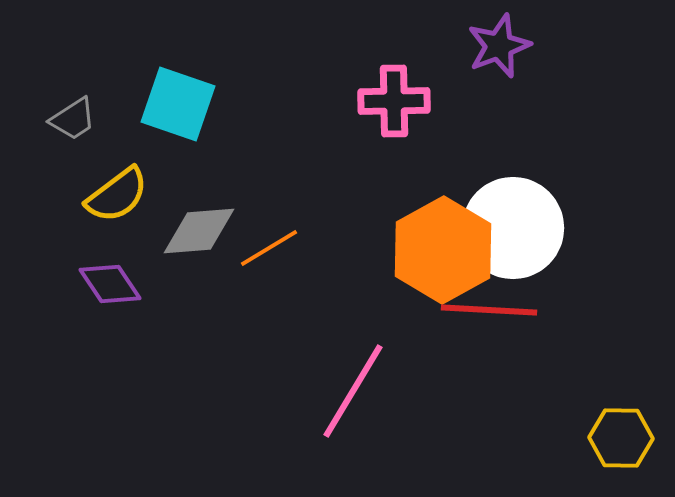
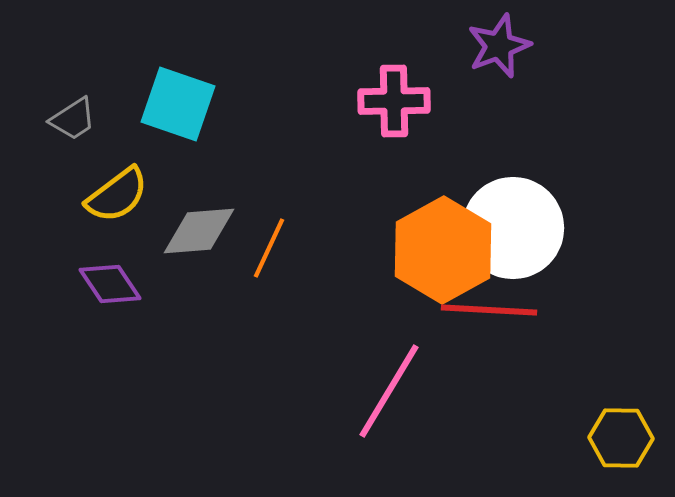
orange line: rotated 34 degrees counterclockwise
pink line: moved 36 px right
